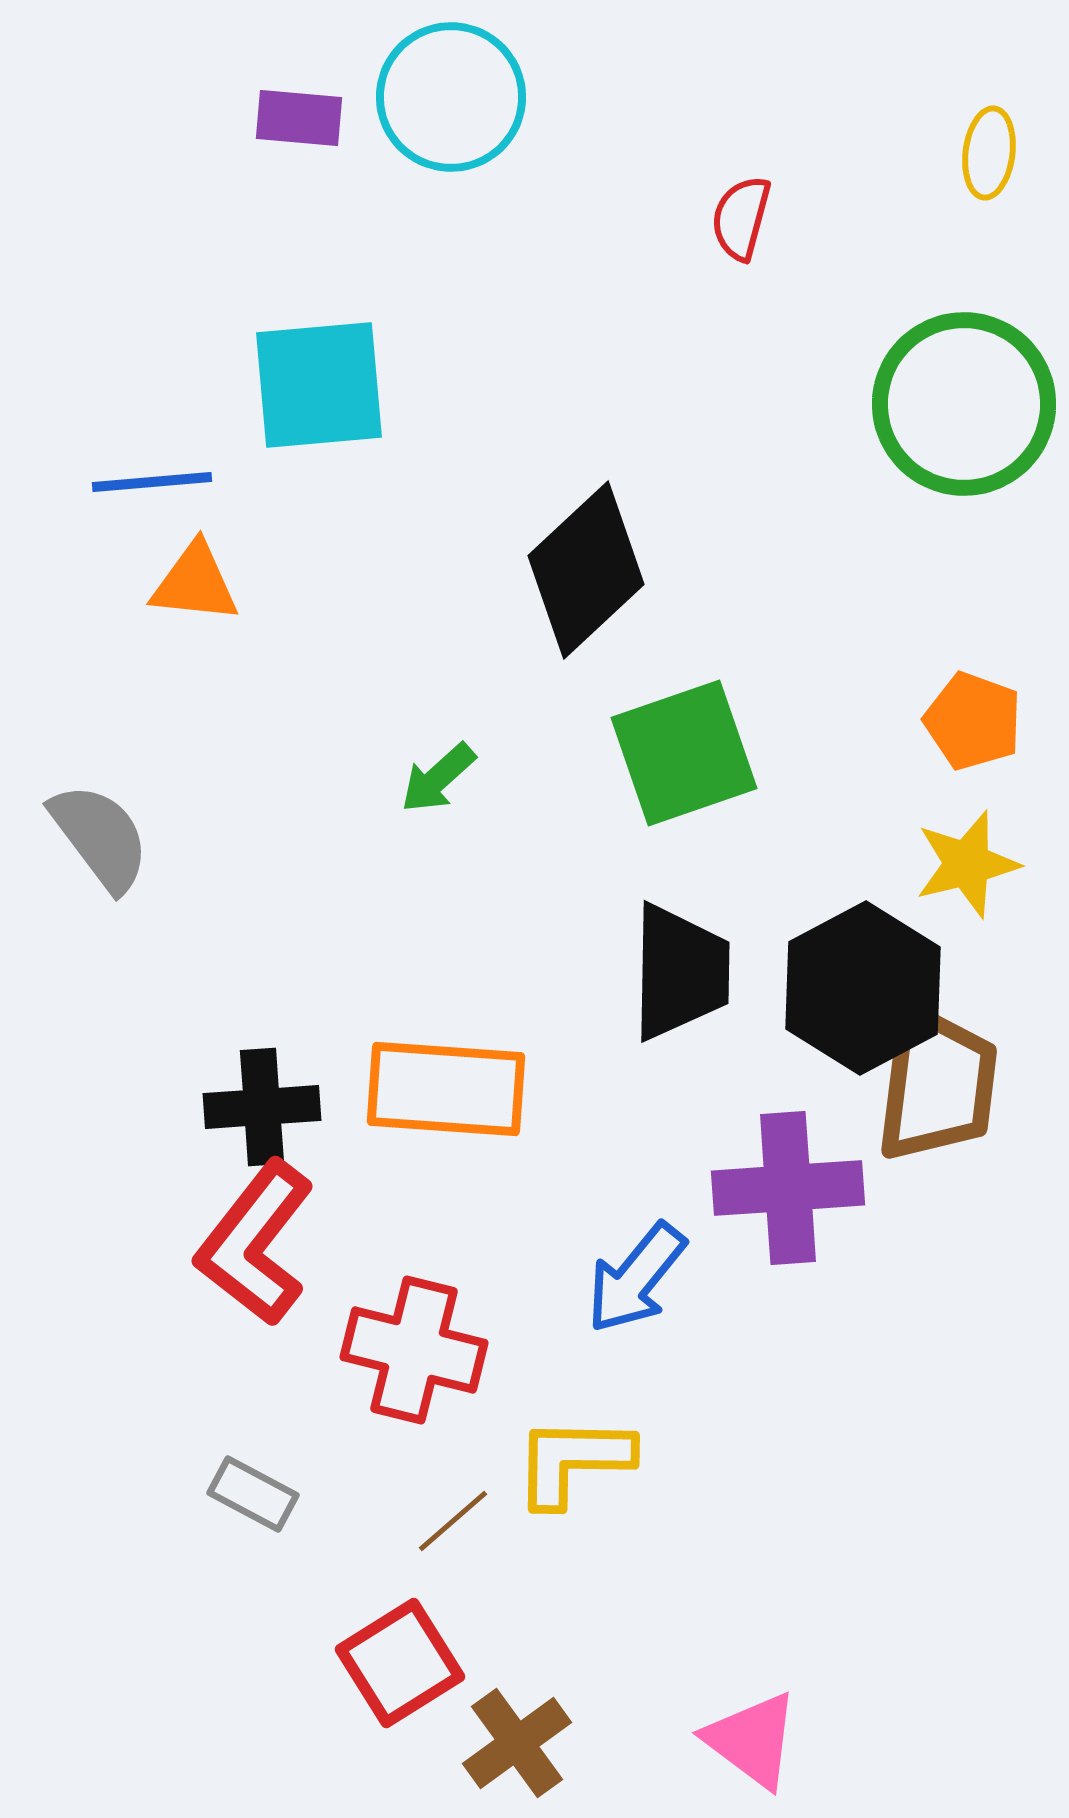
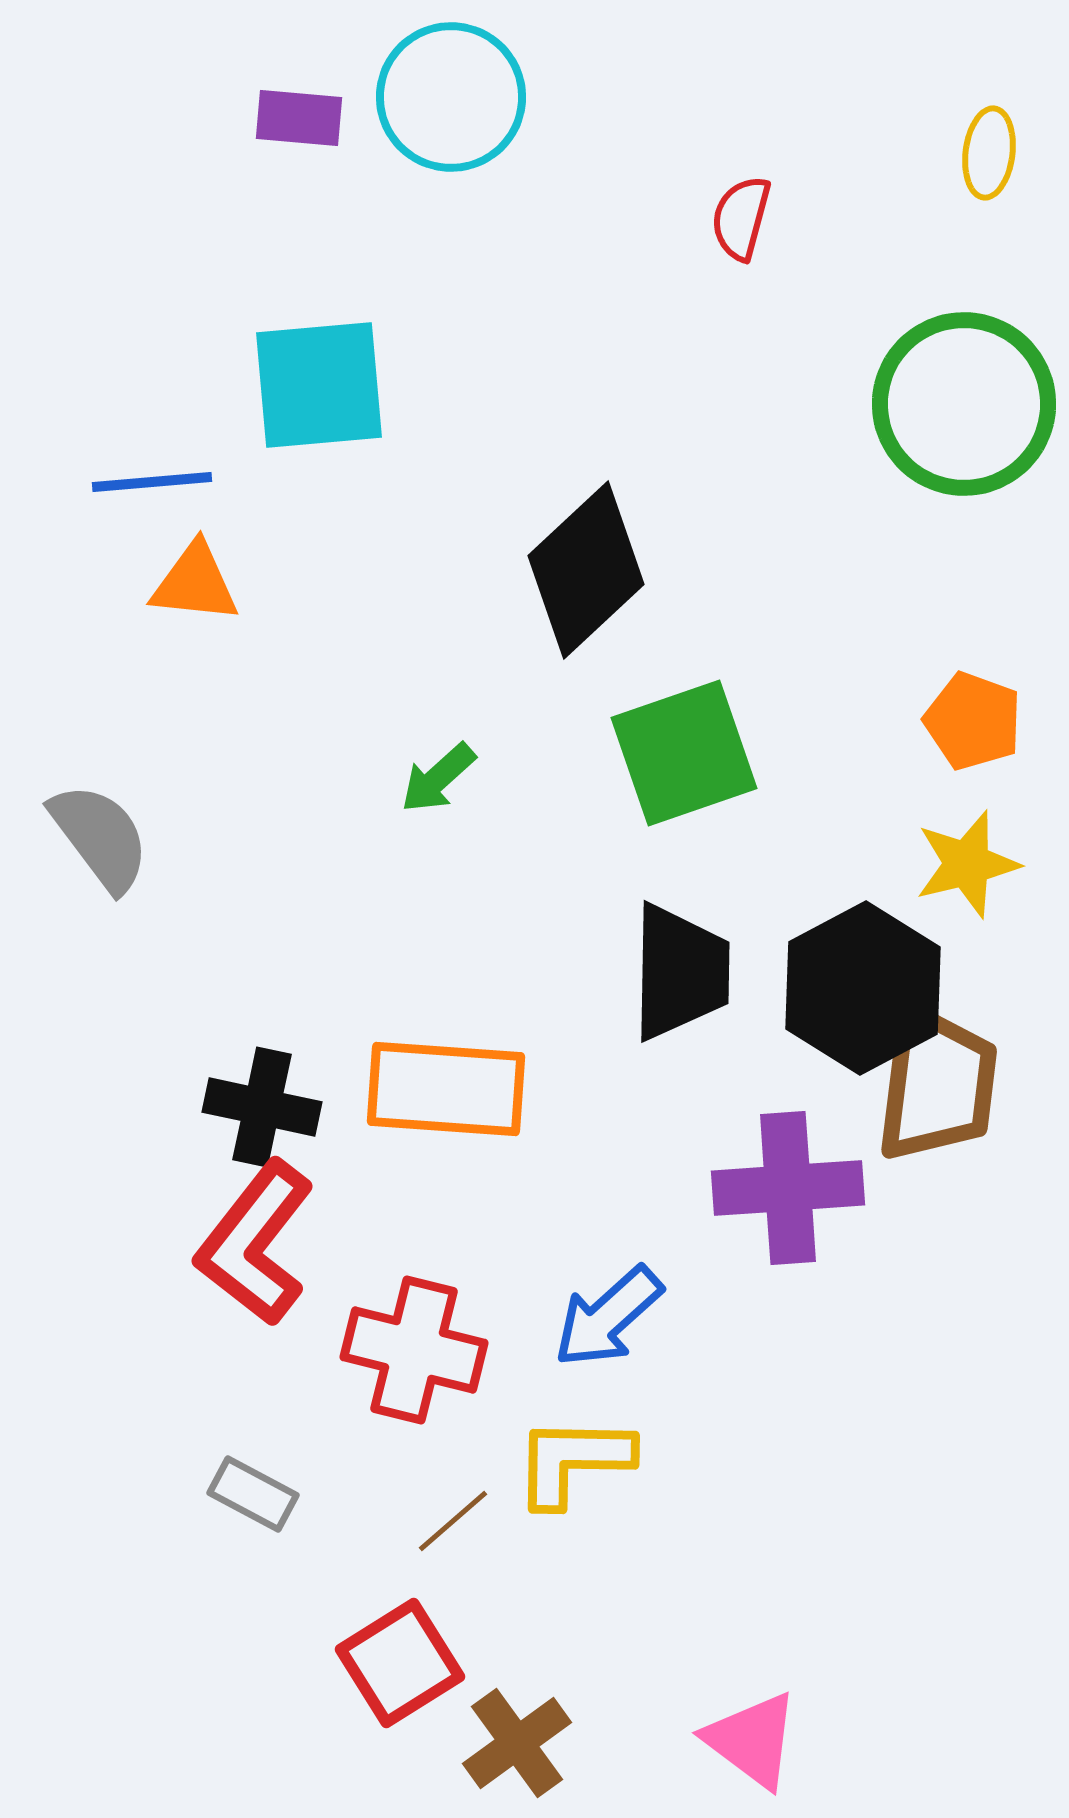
black cross: rotated 16 degrees clockwise
blue arrow: moved 28 px left, 39 px down; rotated 9 degrees clockwise
